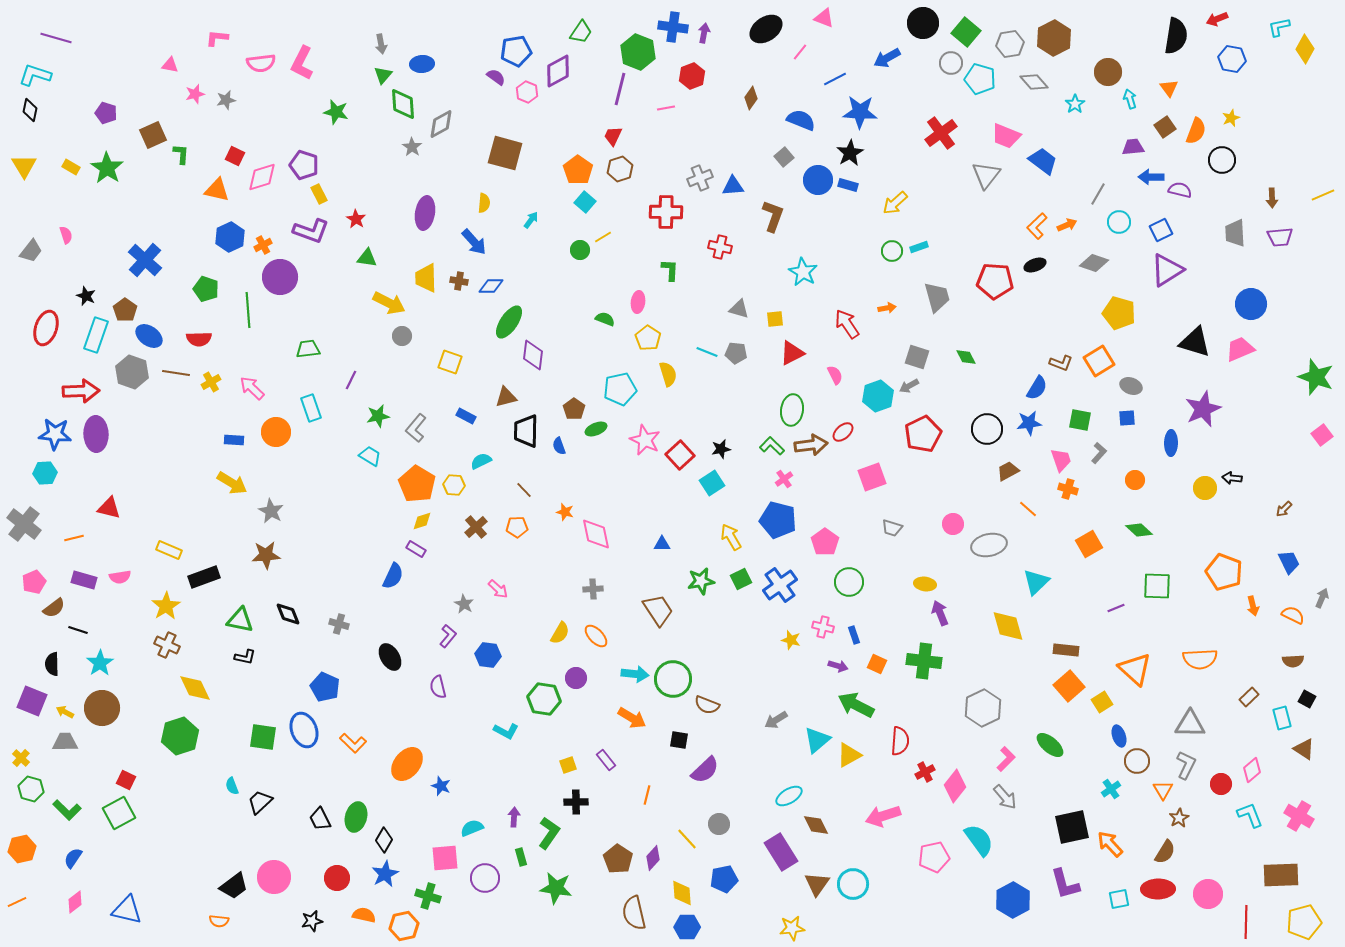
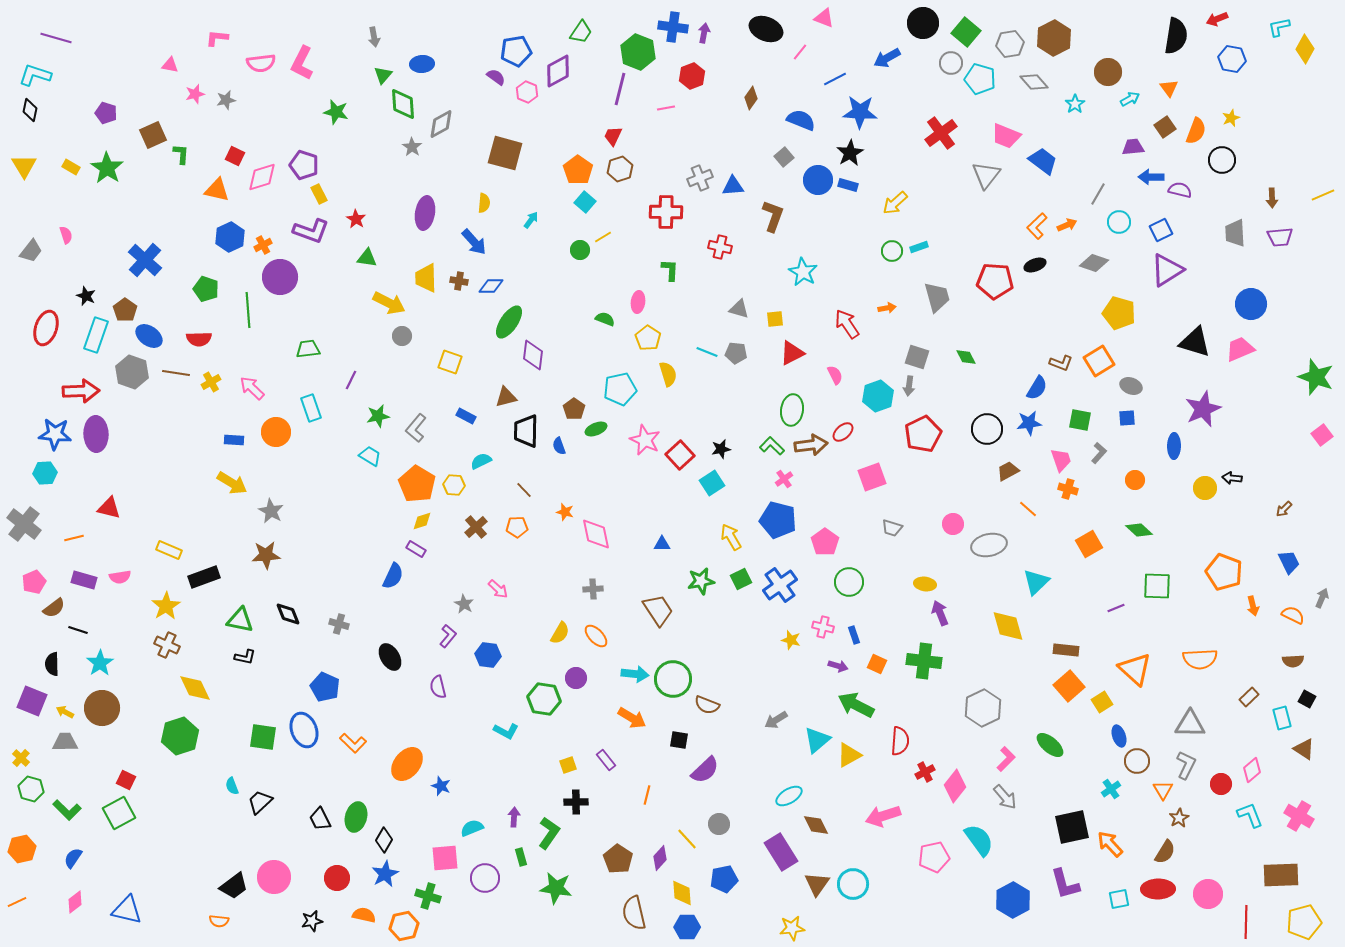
black ellipse at (766, 29): rotated 56 degrees clockwise
gray arrow at (381, 44): moved 7 px left, 7 px up
cyan arrow at (1130, 99): rotated 78 degrees clockwise
gray arrow at (909, 386): rotated 54 degrees counterclockwise
blue ellipse at (1171, 443): moved 3 px right, 3 px down
purple diamond at (653, 858): moved 7 px right
